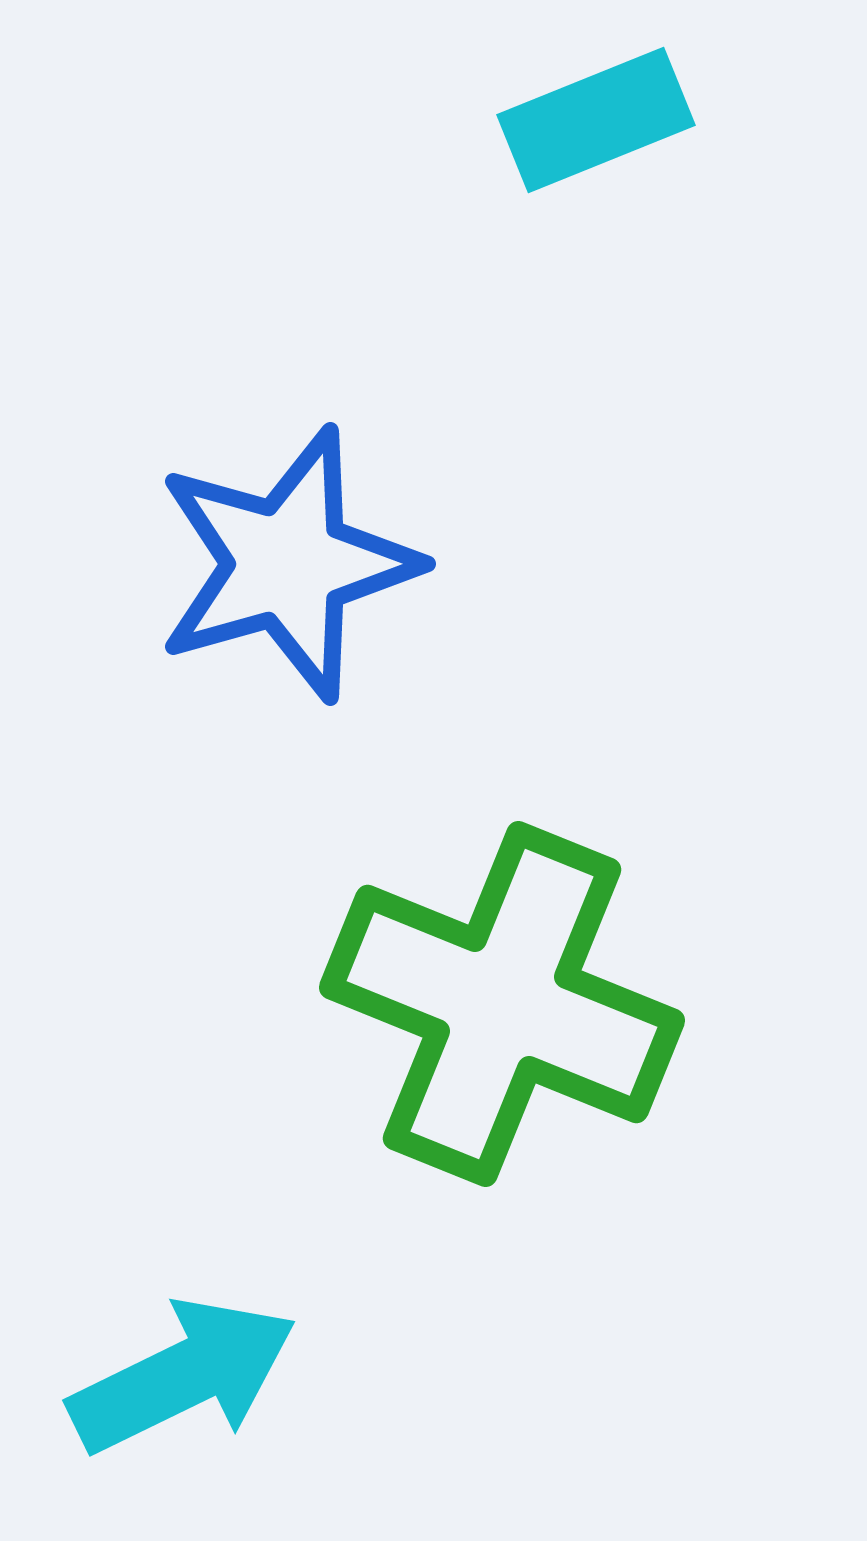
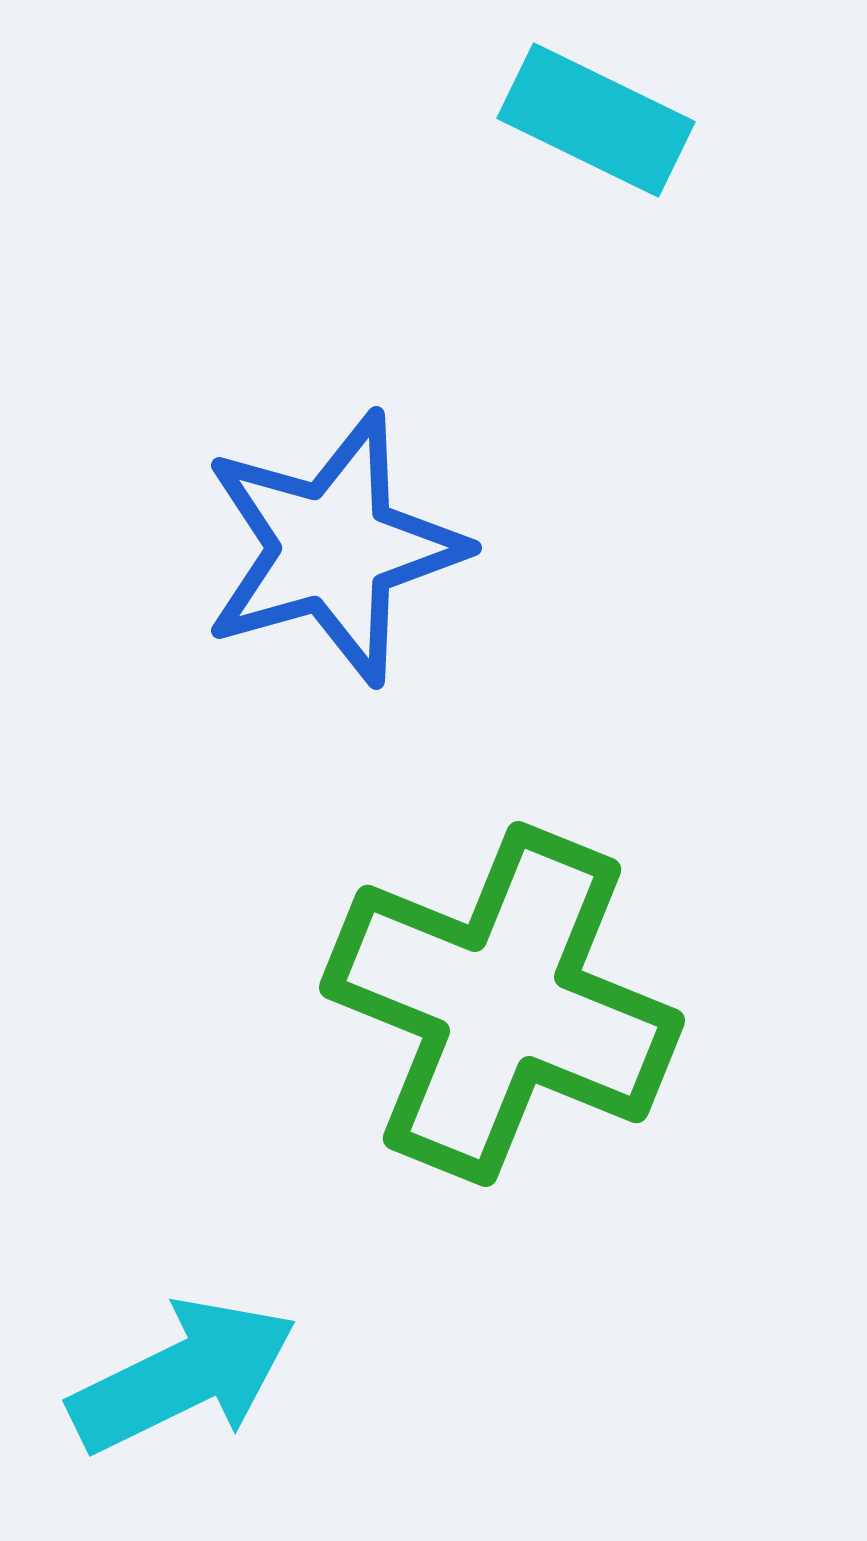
cyan rectangle: rotated 48 degrees clockwise
blue star: moved 46 px right, 16 px up
